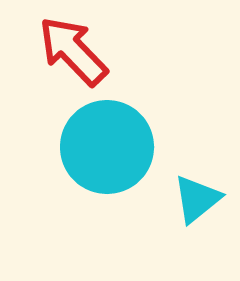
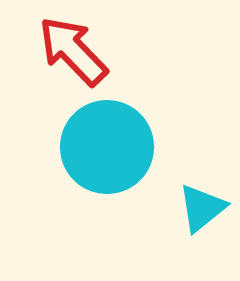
cyan triangle: moved 5 px right, 9 px down
